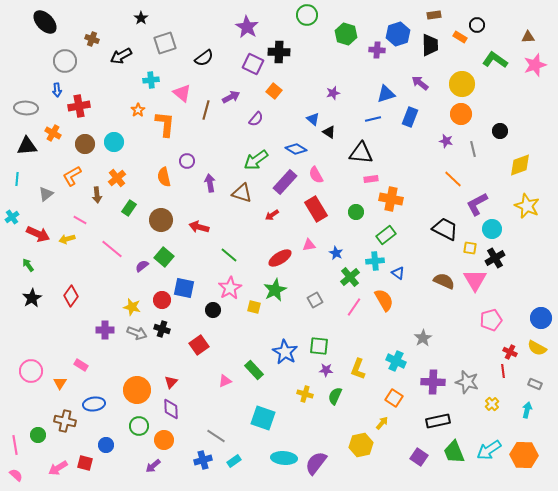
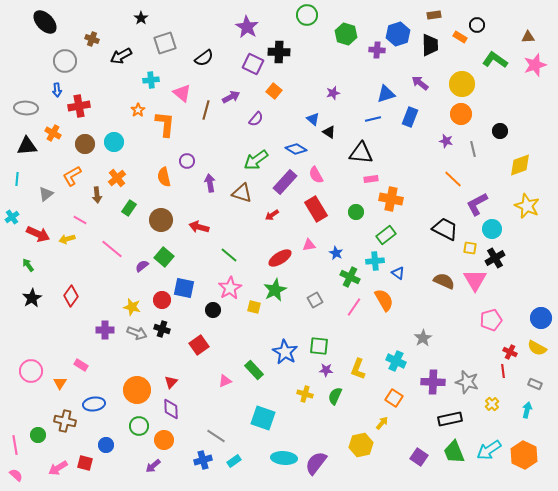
green cross at (350, 277): rotated 24 degrees counterclockwise
black rectangle at (438, 421): moved 12 px right, 2 px up
orange hexagon at (524, 455): rotated 24 degrees clockwise
